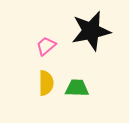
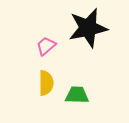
black star: moved 3 px left, 3 px up
green trapezoid: moved 7 px down
